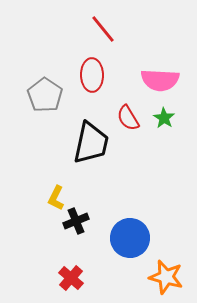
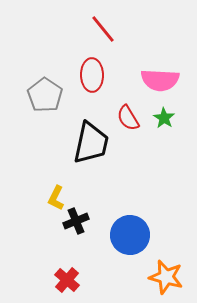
blue circle: moved 3 px up
red cross: moved 4 px left, 2 px down
